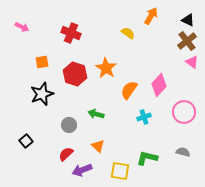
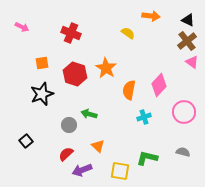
orange arrow: rotated 66 degrees clockwise
orange square: moved 1 px down
orange semicircle: rotated 24 degrees counterclockwise
green arrow: moved 7 px left
